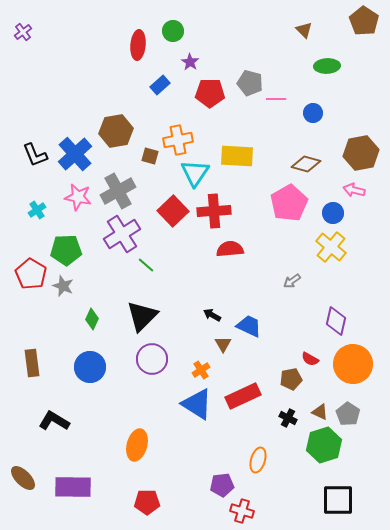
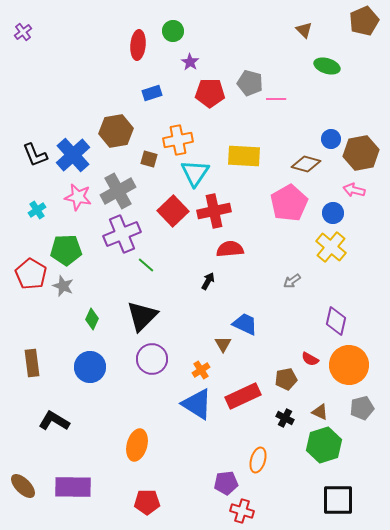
brown pentagon at (364, 21): rotated 16 degrees clockwise
green ellipse at (327, 66): rotated 20 degrees clockwise
blue rectangle at (160, 85): moved 8 px left, 8 px down; rotated 24 degrees clockwise
blue circle at (313, 113): moved 18 px right, 26 px down
blue cross at (75, 154): moved 2 px left, 1 px down
brown square at (150, 156): moved 1 px left, 3 px down
yellow rectangle at (237, 156): moved 7 px right
red cross at (214, 211): rotated 8 degrees counterclockwise
purple cross at (122, 234): rotated 9 degrees clockwise
black arrow at (212, 315): moved 4 px left, 34 px up; rotated 90 degrees clockwise
blue trapezoid at (249, 326): moved 4 px left, 2 px up
orange circle at (353, 364): moved 4 px left, 1 px down
brown pentagon at (291, 379): moved 5 px left
gray pentagon at (348, 414): moved 14 px right, 6 px up; rotated 25 degrees clockwise
black cross at (288, 418): moved 3 px left
brown ellipse at (23, 478): moved 8 px down
purple pentagon at (222, 485): moved 4 px right, 2 px up
